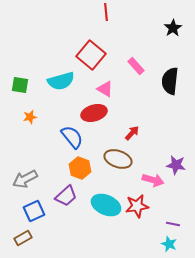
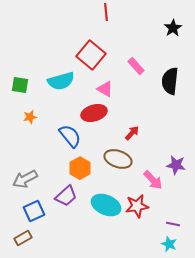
blue semicircle: moved 2 px left, 1 px up
orange hexagon: rotated 10 degrees clockwise
pink arrow: rotated 30 degrees clockwise
